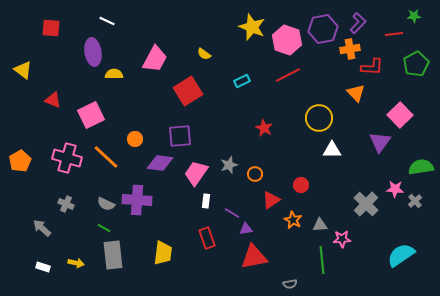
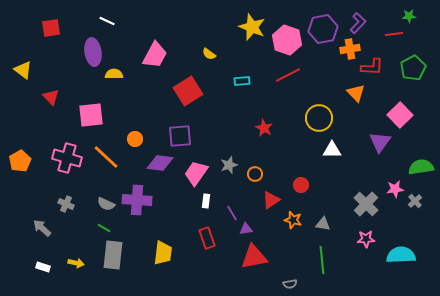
green star at (414, 16): moved 5 px left
red square at (51, 28): rotated 12 degrees counterclockwise
yellow semicircle at (204, 54): moved 5 px right
pink trapezoid at (155, 59): moved 4 px up
green pentagon at (416, 64): moved 3 px left, 4 px down
cyan rectangle at (242, 81): rotated 21 degrees clockwise
red triangle at (53, 100): moved 2 px left, 3 px up; rotated 24 degrees clockwise
pink square at (91, 115): rotated 20 degrees clockwise
pink star at (395, 189): rotated 12 degrees counterclockwise
purple line at (232, 213): rotated 28 degrees clockwise
orange star at (293, 220): rotated 12 degrees counterclockwise
gray triangle at (320, 225): moved 3 px right, 1 px up; rotated 14 degrees clockwise
pink star at (342, 239): moved 24 px right
gray rectangle at (113, 255): rotated 12 degrees clockwise
cyan semicircle at (401, 255): rotated 32 degrees clockwise
